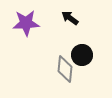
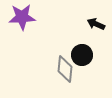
black arrow: moved 26 px right, 6 px down; rotated 12 degrees counterclockwise
purple star: moved 4 px left, 6 px up
